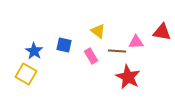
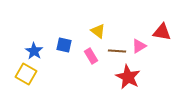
pink triangle: moved 3 px right, 4 px down; rotated 28 degrees counterclockwise
